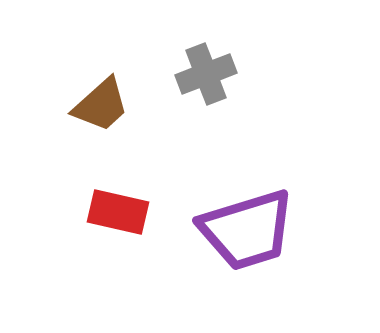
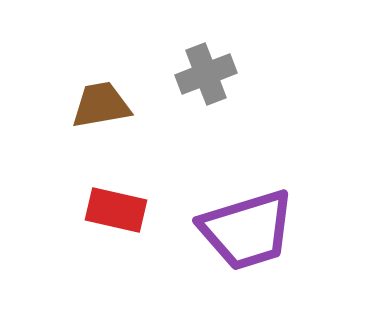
brown trapezoid: rotated 148 degrees counterclockwise
red rectangle: moved 2 px left, 2 px up
